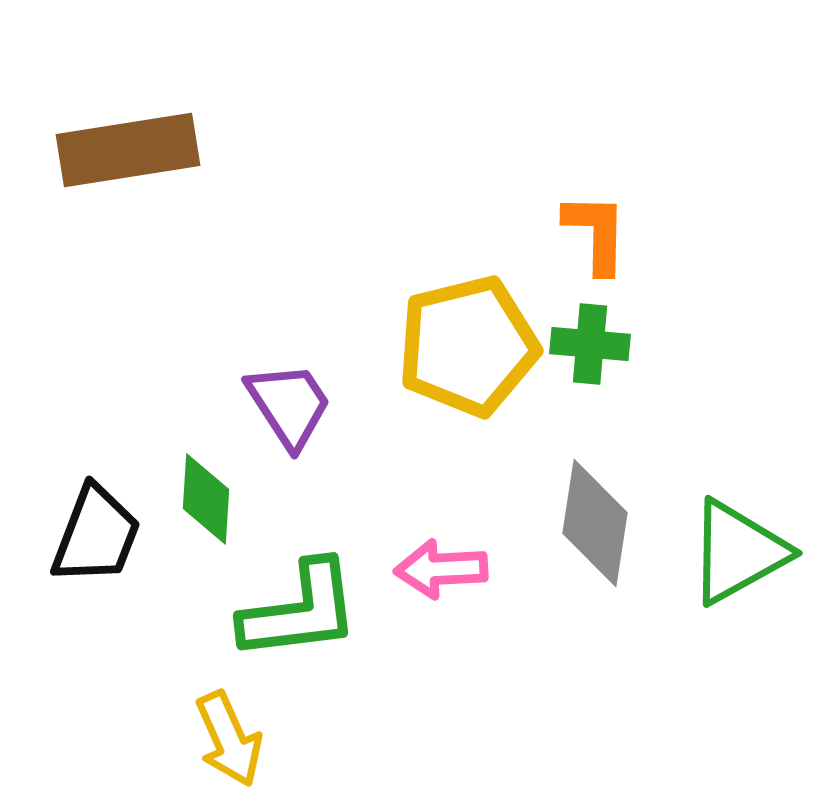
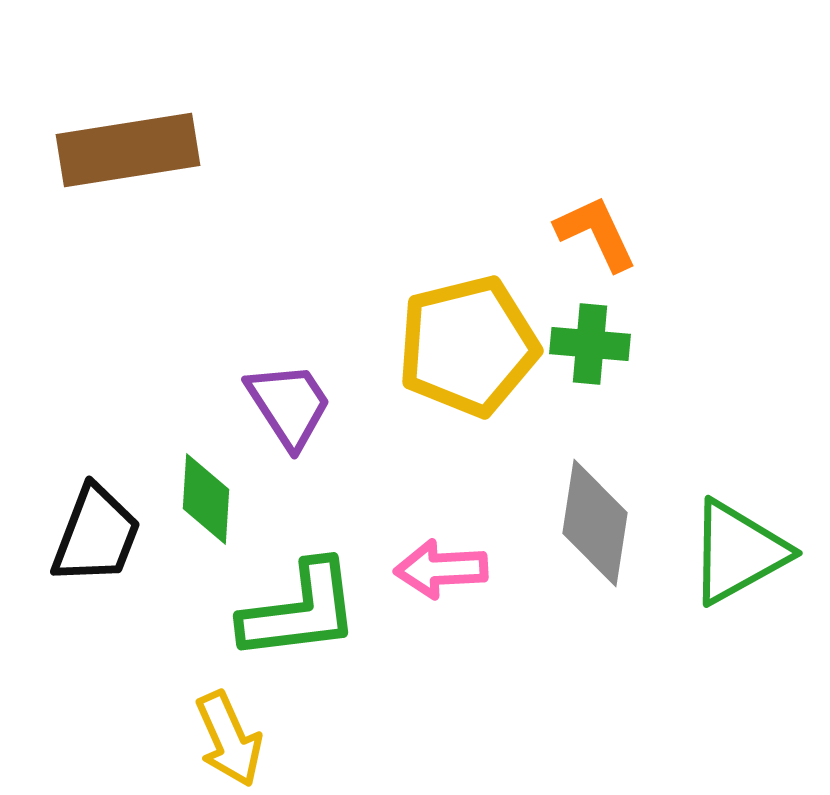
orange L-shape: rotated 26 degrees counterclockwise
